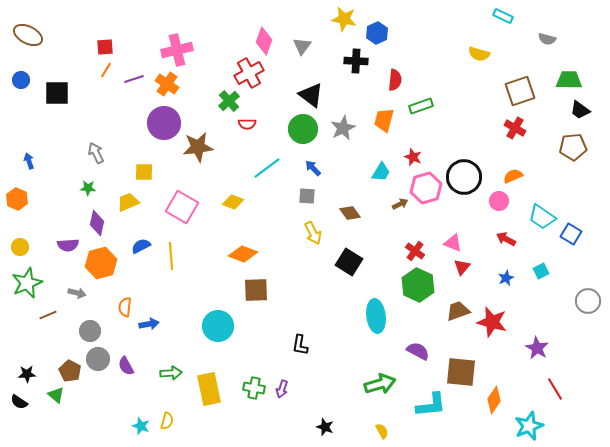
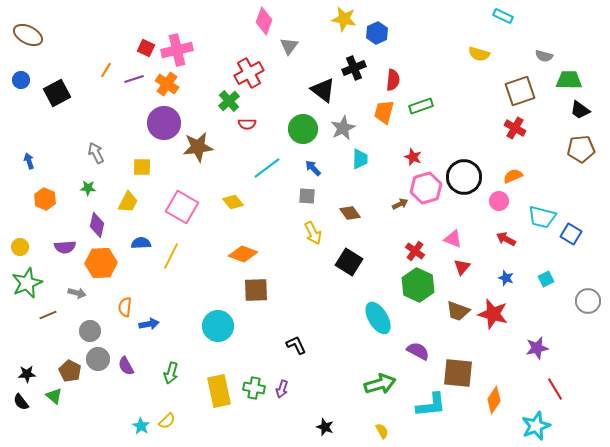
gray semicircle at (547, 39): moved 3 px left, 17 px down
pink diamond at (264, 41): moved 20 px up
gray triangle at (302, 46): moved 13 px left
red square at (105, 47): moved 41 px right, 1 px down; rotated 30 degrees clockwise
black cross at (356, 61): moved 2 px left, 7 px down; rotated 25 degrees counterclockwise
red semicircle at (395, 80): moved 2 px left
black square at (57, 93): rotated 28 degrees counterclockwise
black triangle at (311, 95): moved 12 px right, 5 px up
orange trapezoid at (384, 120): moved 8 px up
brown pentagon at (573, 147): moved 8 px right, 2 px down
yellow square at (144, 172): moved 2 px left, 5 px up
cyan trapezoid at (381, 172): moved 21 px left, 13 px up; rotated 30 degrees counterclockwise
orange hexagon at (17, 199): moved 28 px right
yellow trapezoid at (128, 202): rotated 140 degrees clockwise
yellow diamond at (233, 202): rotated 30 degrees clockwise
cyan trapezoid at (542, 217): rotated 20 degrees counterclockwise
purple diamond at (97, 223): moved 2 px down
pink triangle at (453, 243): moved 4 px up
purple semicircle at (68, 245): moved 3 px left, 2 px down
blue semicircle at (141, 246): moved 3 px up; rotated 24 degrees clockwise
yellow line at (171, 256): rotated 32 degrees clockwise
orange hexagon at (101, 263): rotated 12 degrees clockwise
cyan square at (541, 271): moved 5 px right, 8 px down
blue star at (506, 278): rotated 28 degrees counterclockwise
brown trapezoid at (458, 311): rotated 140 degrees counterclockwise
cyan ellipse at (376, 316): moved 2 px right, 2 px down; rotated 24 degrees counterclockwise
red star at (492, 322): moved 1 px right, 8 px up
black L-shape at (300, 345): moved 4 px left; rotated 145 degrees clockwise
purple star at (537, 348): rotated 30 degrees clockwise
brown square at (461, 372): moved 3 px left, 1 px down
green arrow at (171, 373): rotated 110 degrees clockwise
yellow rectangle at (209, 389): moved 10 px right, 2 px down
green triangle at (56, 395): moved 2 px left, 1 px down
black semicircle at (19, 402): moved 2 px right; rotated 18 degrees clockwise
yellow semicircle at (167, 421): rotated 30 degrees clockwise
cyan star at (141, 426): rotated 12 degrees clockwise
cyan star at (529, 426): moved 7 px right
